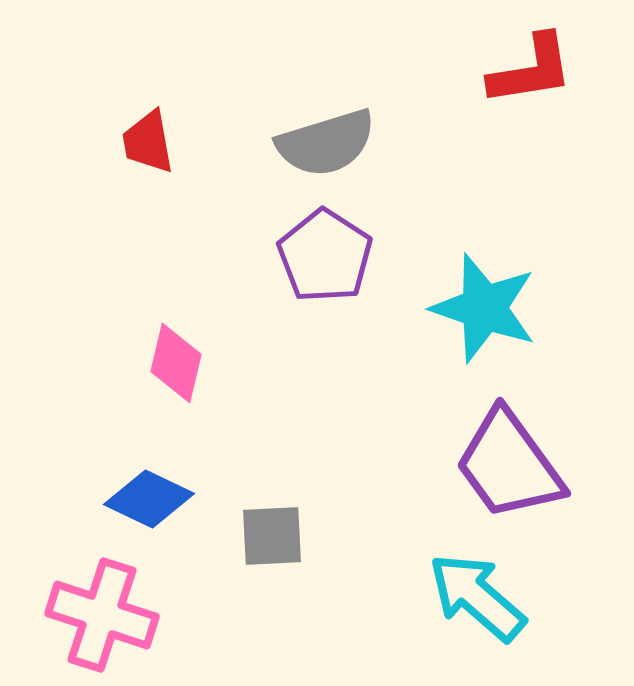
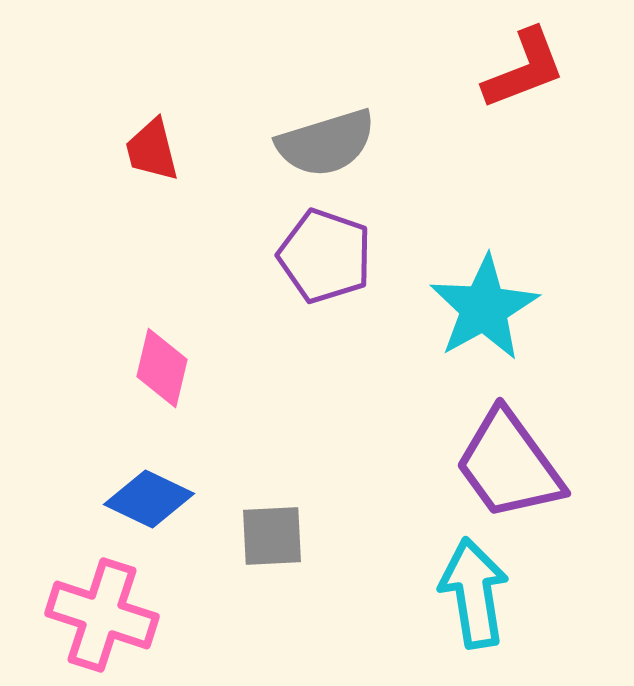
red L-shape: moved 7 px left, 1 px up; rotated 12 degrees counterclockwise
red trapezoid: moved 4 px right, 8 px down; rotated 4 degrees counterclockwise
purple pentagon: rotated 14 degrees counterclockwise
cyan star: rotated 24 degrees clockwise
pink diamond: moved 14 px left, 5 px down
cyan arrow: moved 3 px left, 4 px up; rotated 40 degrees clockwise
